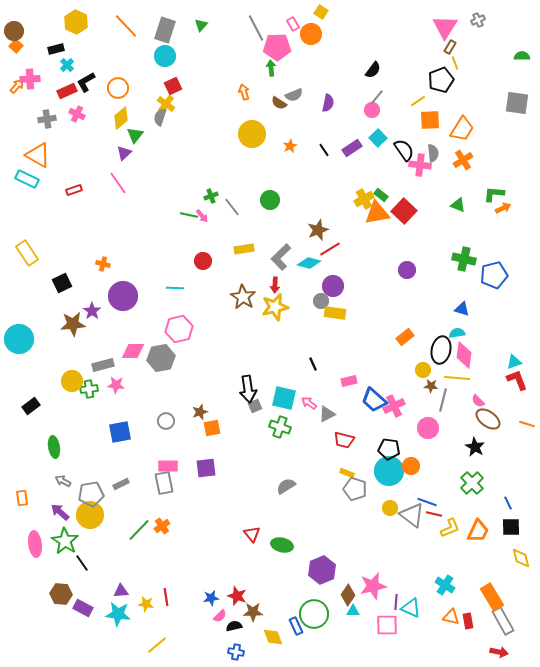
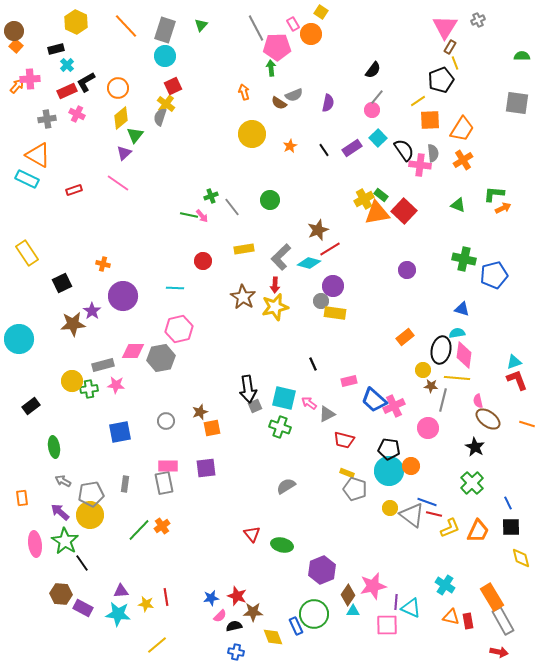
pink line at (118, 183): rotated 20 degrees counterclockwise
pink semicircle at (478, 401): rotated 32 degrees clockwise
gray rectangle at (121, 484): moved 4 px right; rotated 56 degrees counterclockwise
